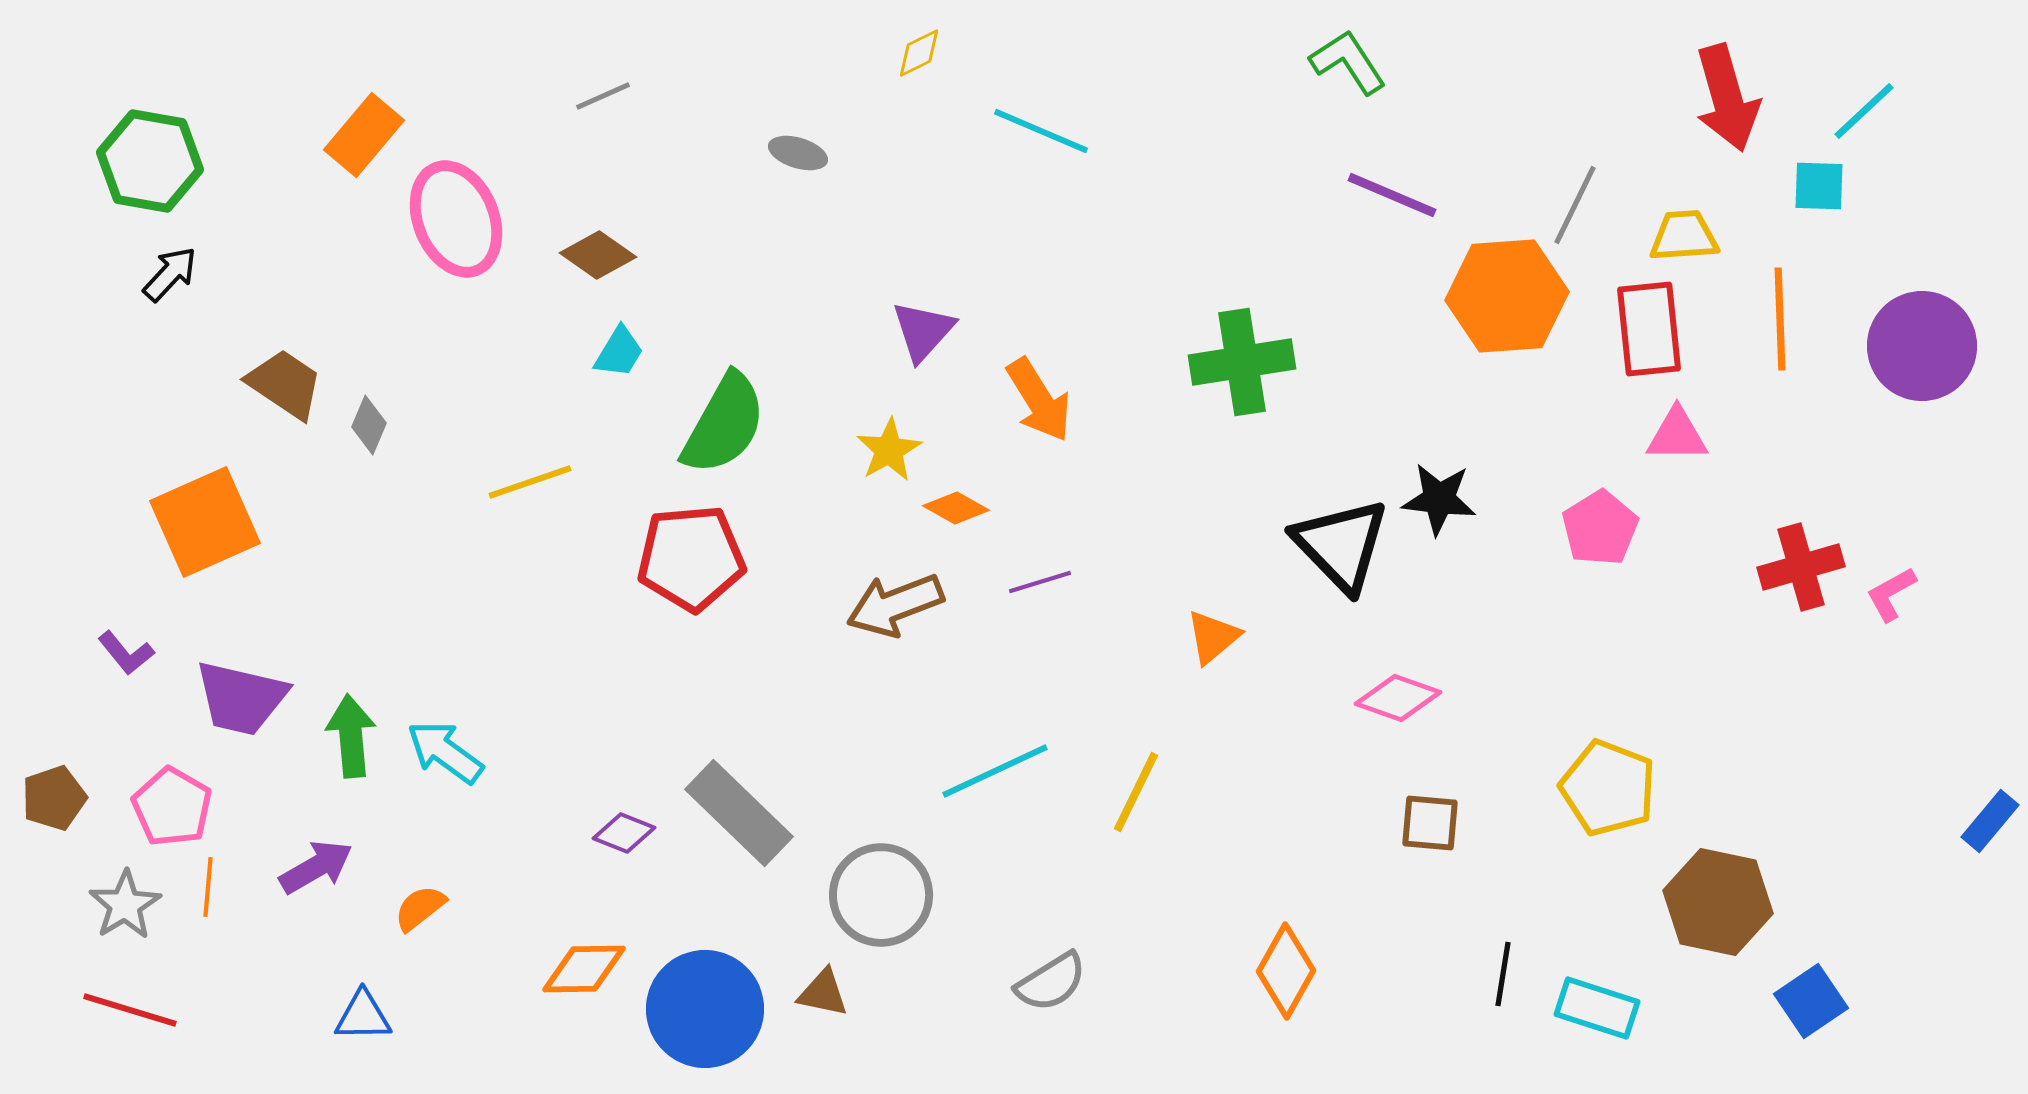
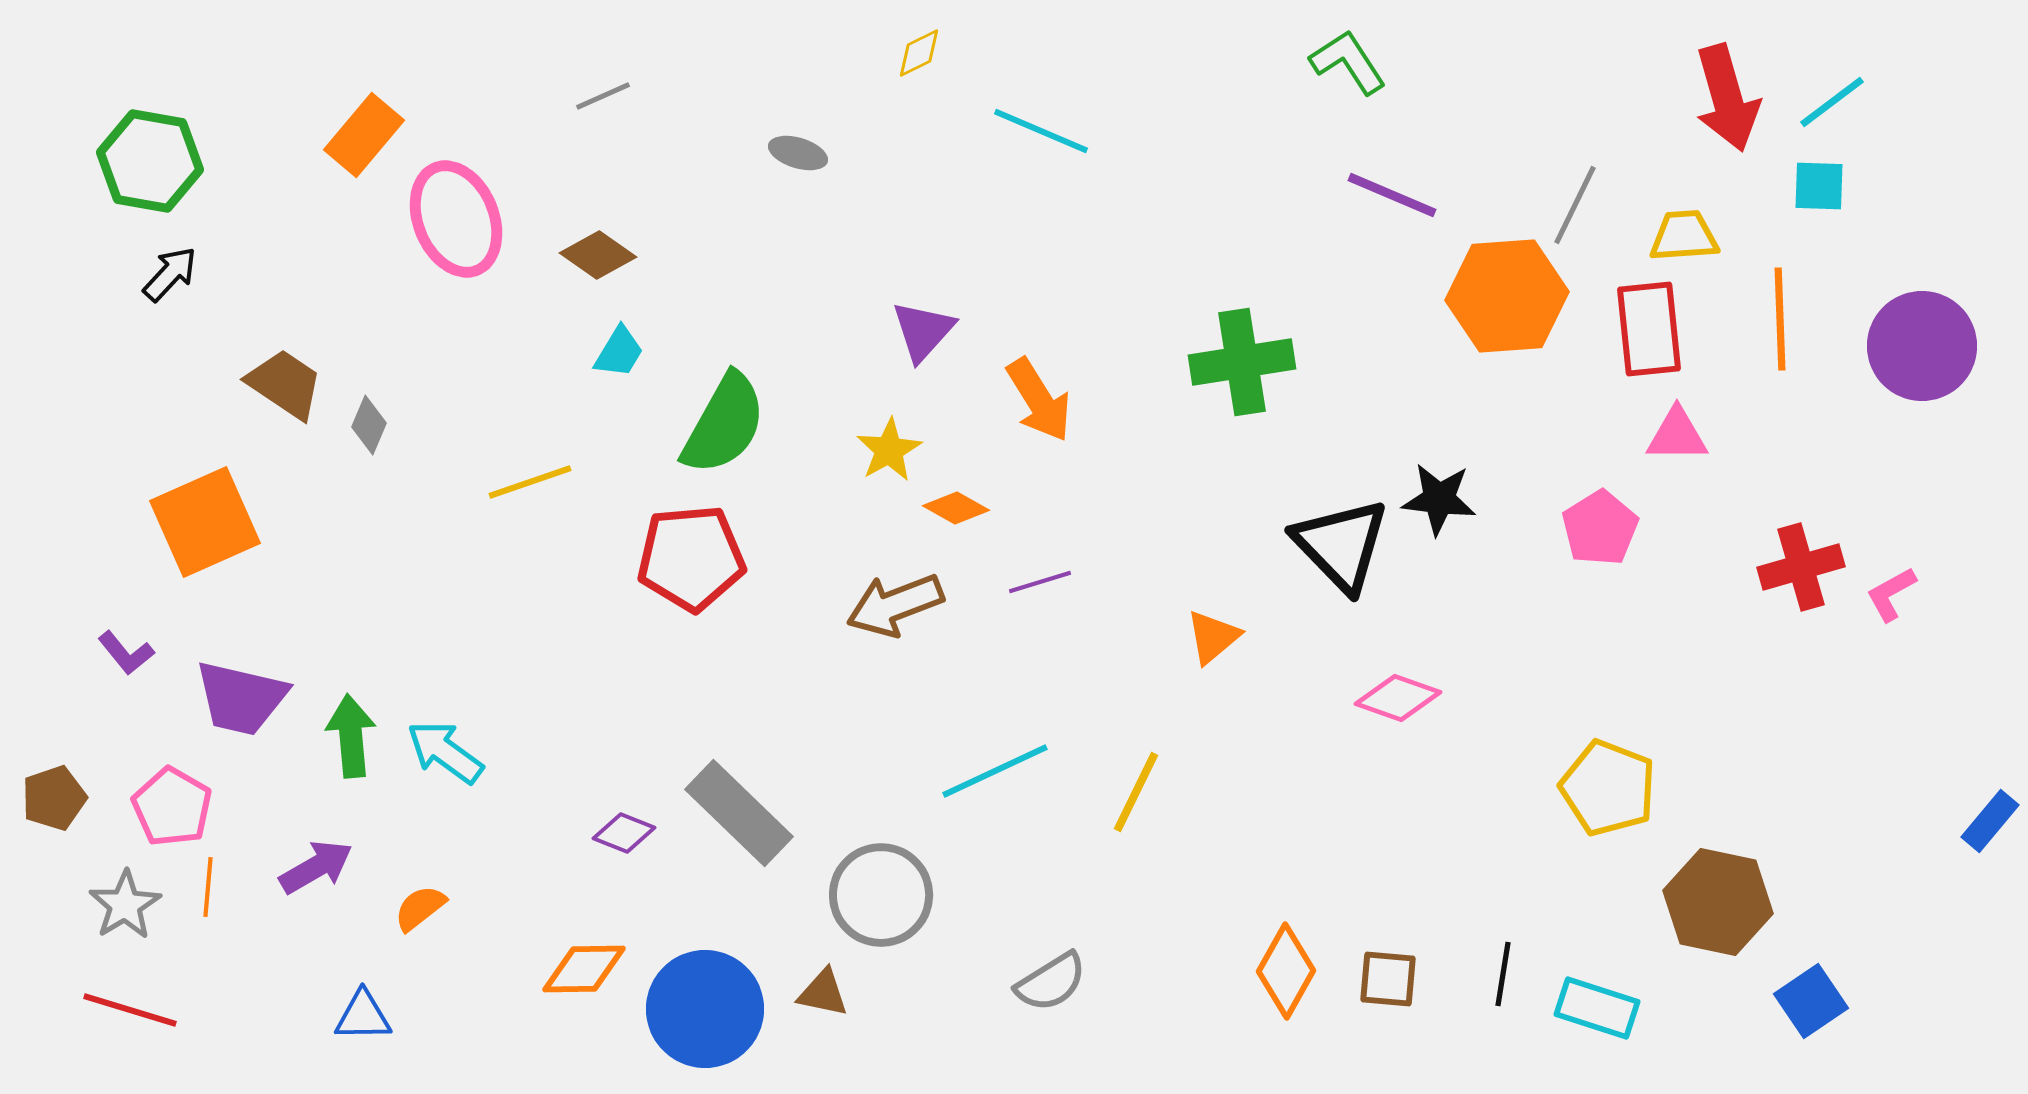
cyan line at (1864, 111): moved 32 px left, 9 px up; rotated 6 degrees clockwise
brown square at (1430, 823): moved 42 px left, 156 px down
